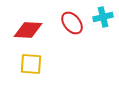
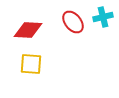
red ellipse: moved 1 px right, 1 px up
